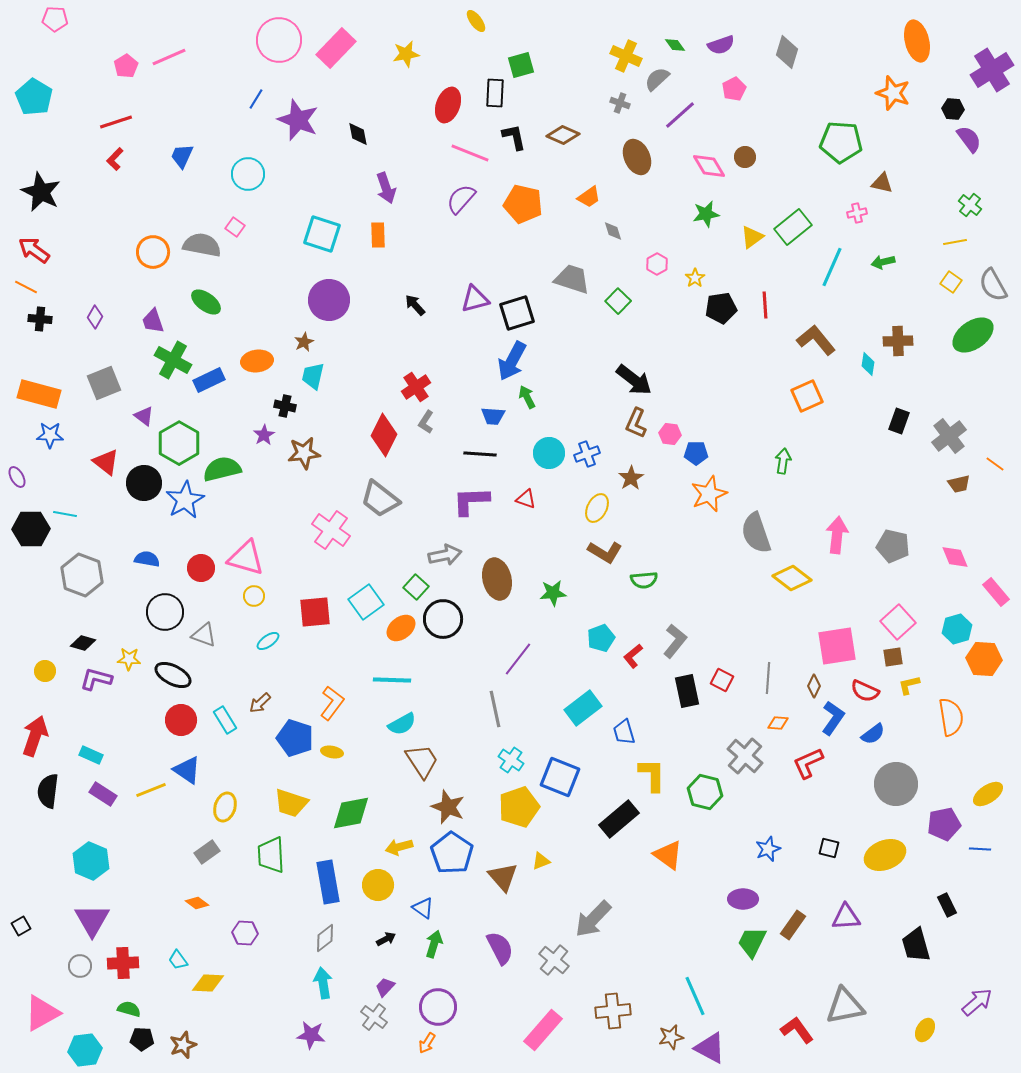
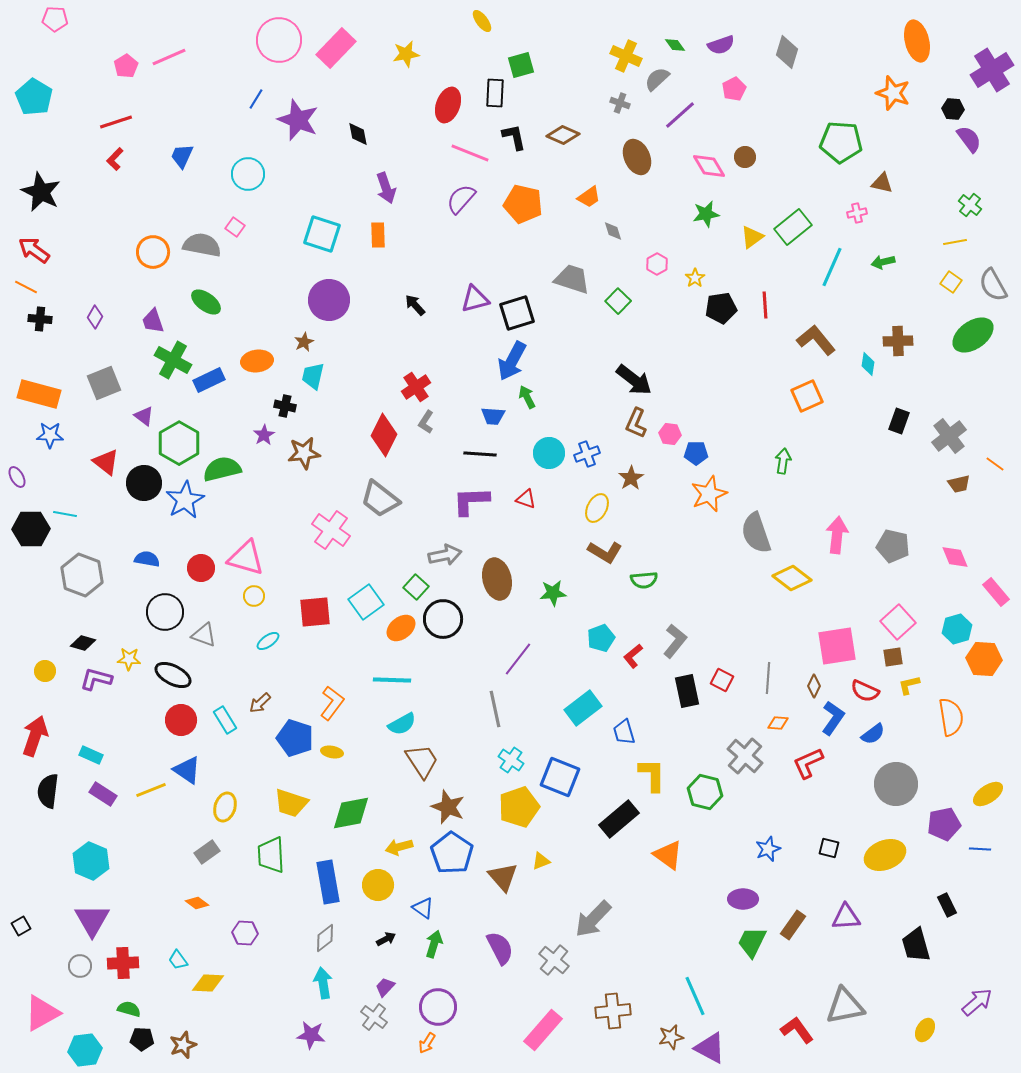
yellow ellipse at (476, 21): moved 6 px right
